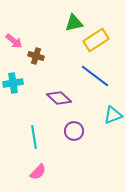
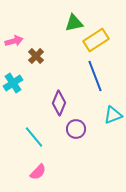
pink arrow: rotated 54 degrees counterclockwise
brown cross: rotated 28 degrees clockwise
blue line: rotated 32 degrees clockwise
cyan cross: rotated 24 degrees counterclockwise
purple diamond: moved 5 px down; rotated 70 degrees clockwise
purple circle: moved 2 px right, 2 px up
cyan line: rotated 30 degrees counterclockwise
